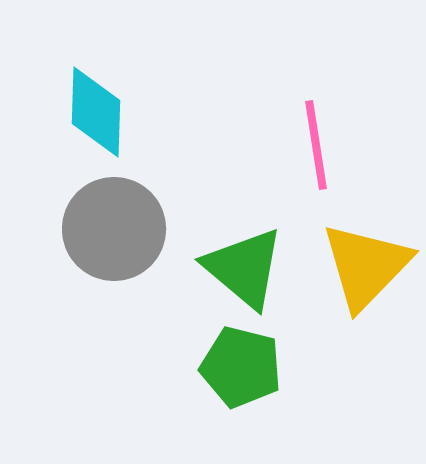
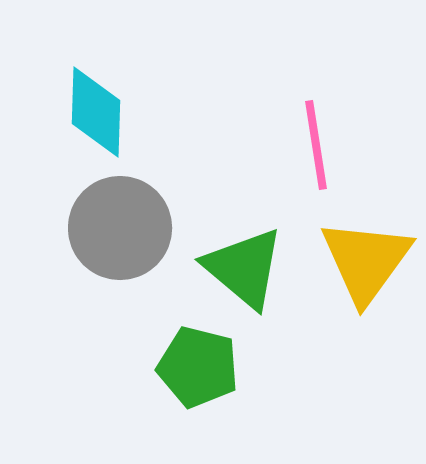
gray circle: moved 6 px right, 1 px up
yellow triangle: moved 5 px up; rotated 8 degrees counterclockwise
green pentagon: moved 43 px left
